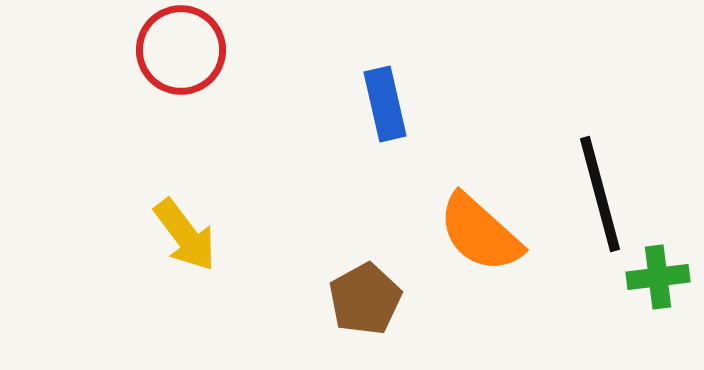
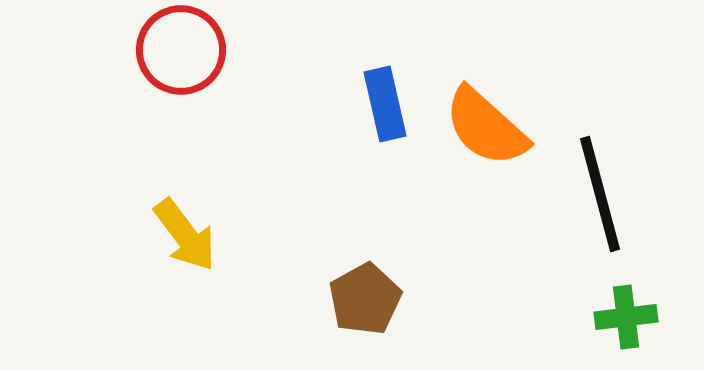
orange semicircle: moved 6 px right, 106 px up
green cross: moved 32 px left, 40 px down
